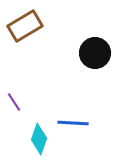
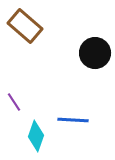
brown rectangle: rotated 72 degrees clockwise
blue line: moved 3 px up
cyan diamond: moved 3 px left, 3 px up
